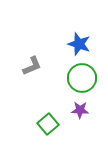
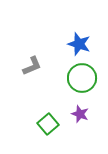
purple star: moved 4 px down; rotated 18 degrees clockwise
